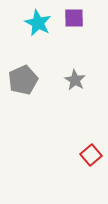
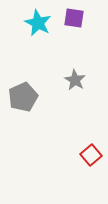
purple square: rotated 10 degrees clockwise
gray pentagon: moved 17 px down
